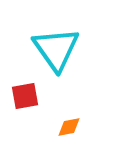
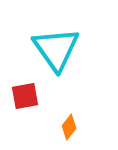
orange diamond: rotated 40 degrees counterclockwise
